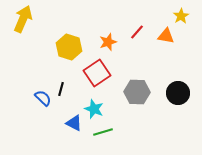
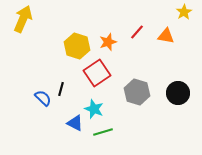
yellow star: moved 3 px right, 4 px up
yellow hexagon: moved 8 px right, 1 px up
gray hexagon: rotated 15 degrees clockwise
blue triangle: moved 1 px right
